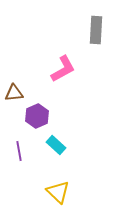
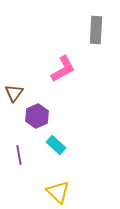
brown triangle: rotated 48 degrees counterclockwise
purple line: moved 4 px down
